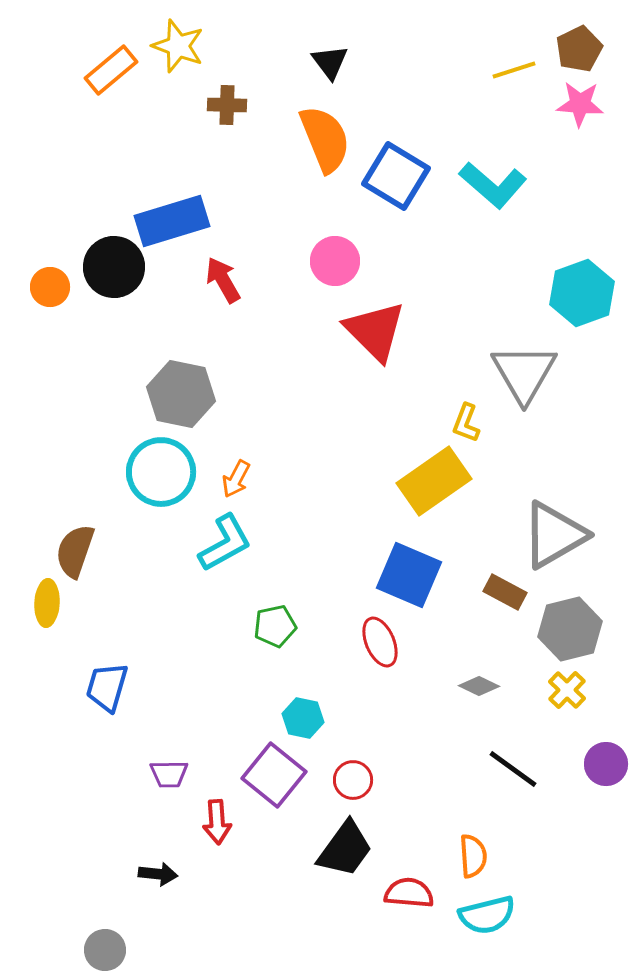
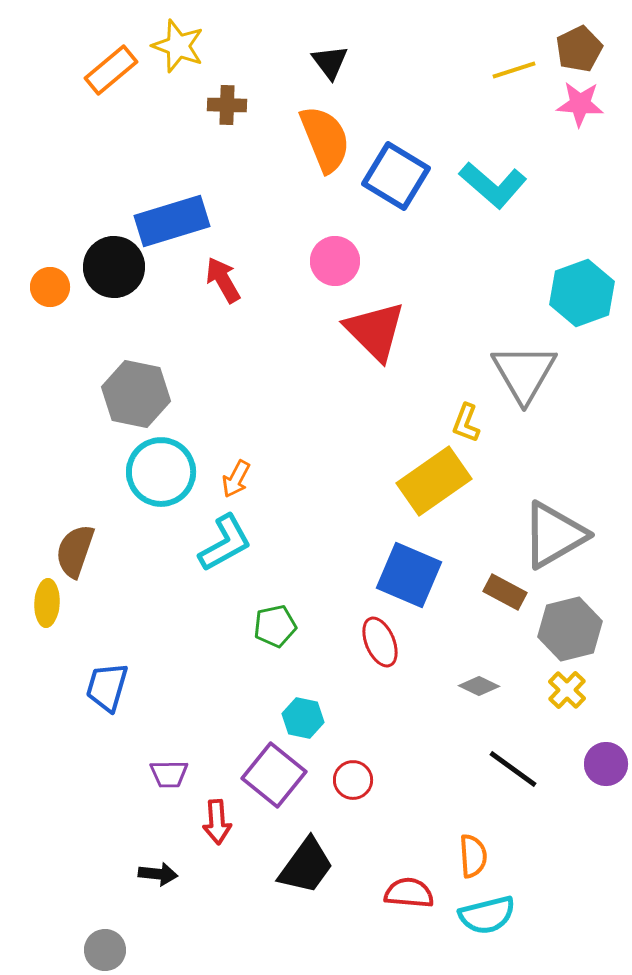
gray hexagon at (181, 394): moved 45 px left
black trapezoid at (345, 849): moved 39 px left, 17 px down
